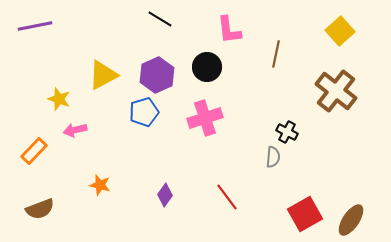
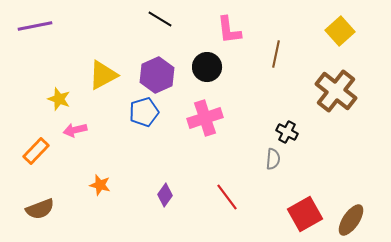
orange rectangle: moved 2 px right
gray semicircle: moved 2 px down
